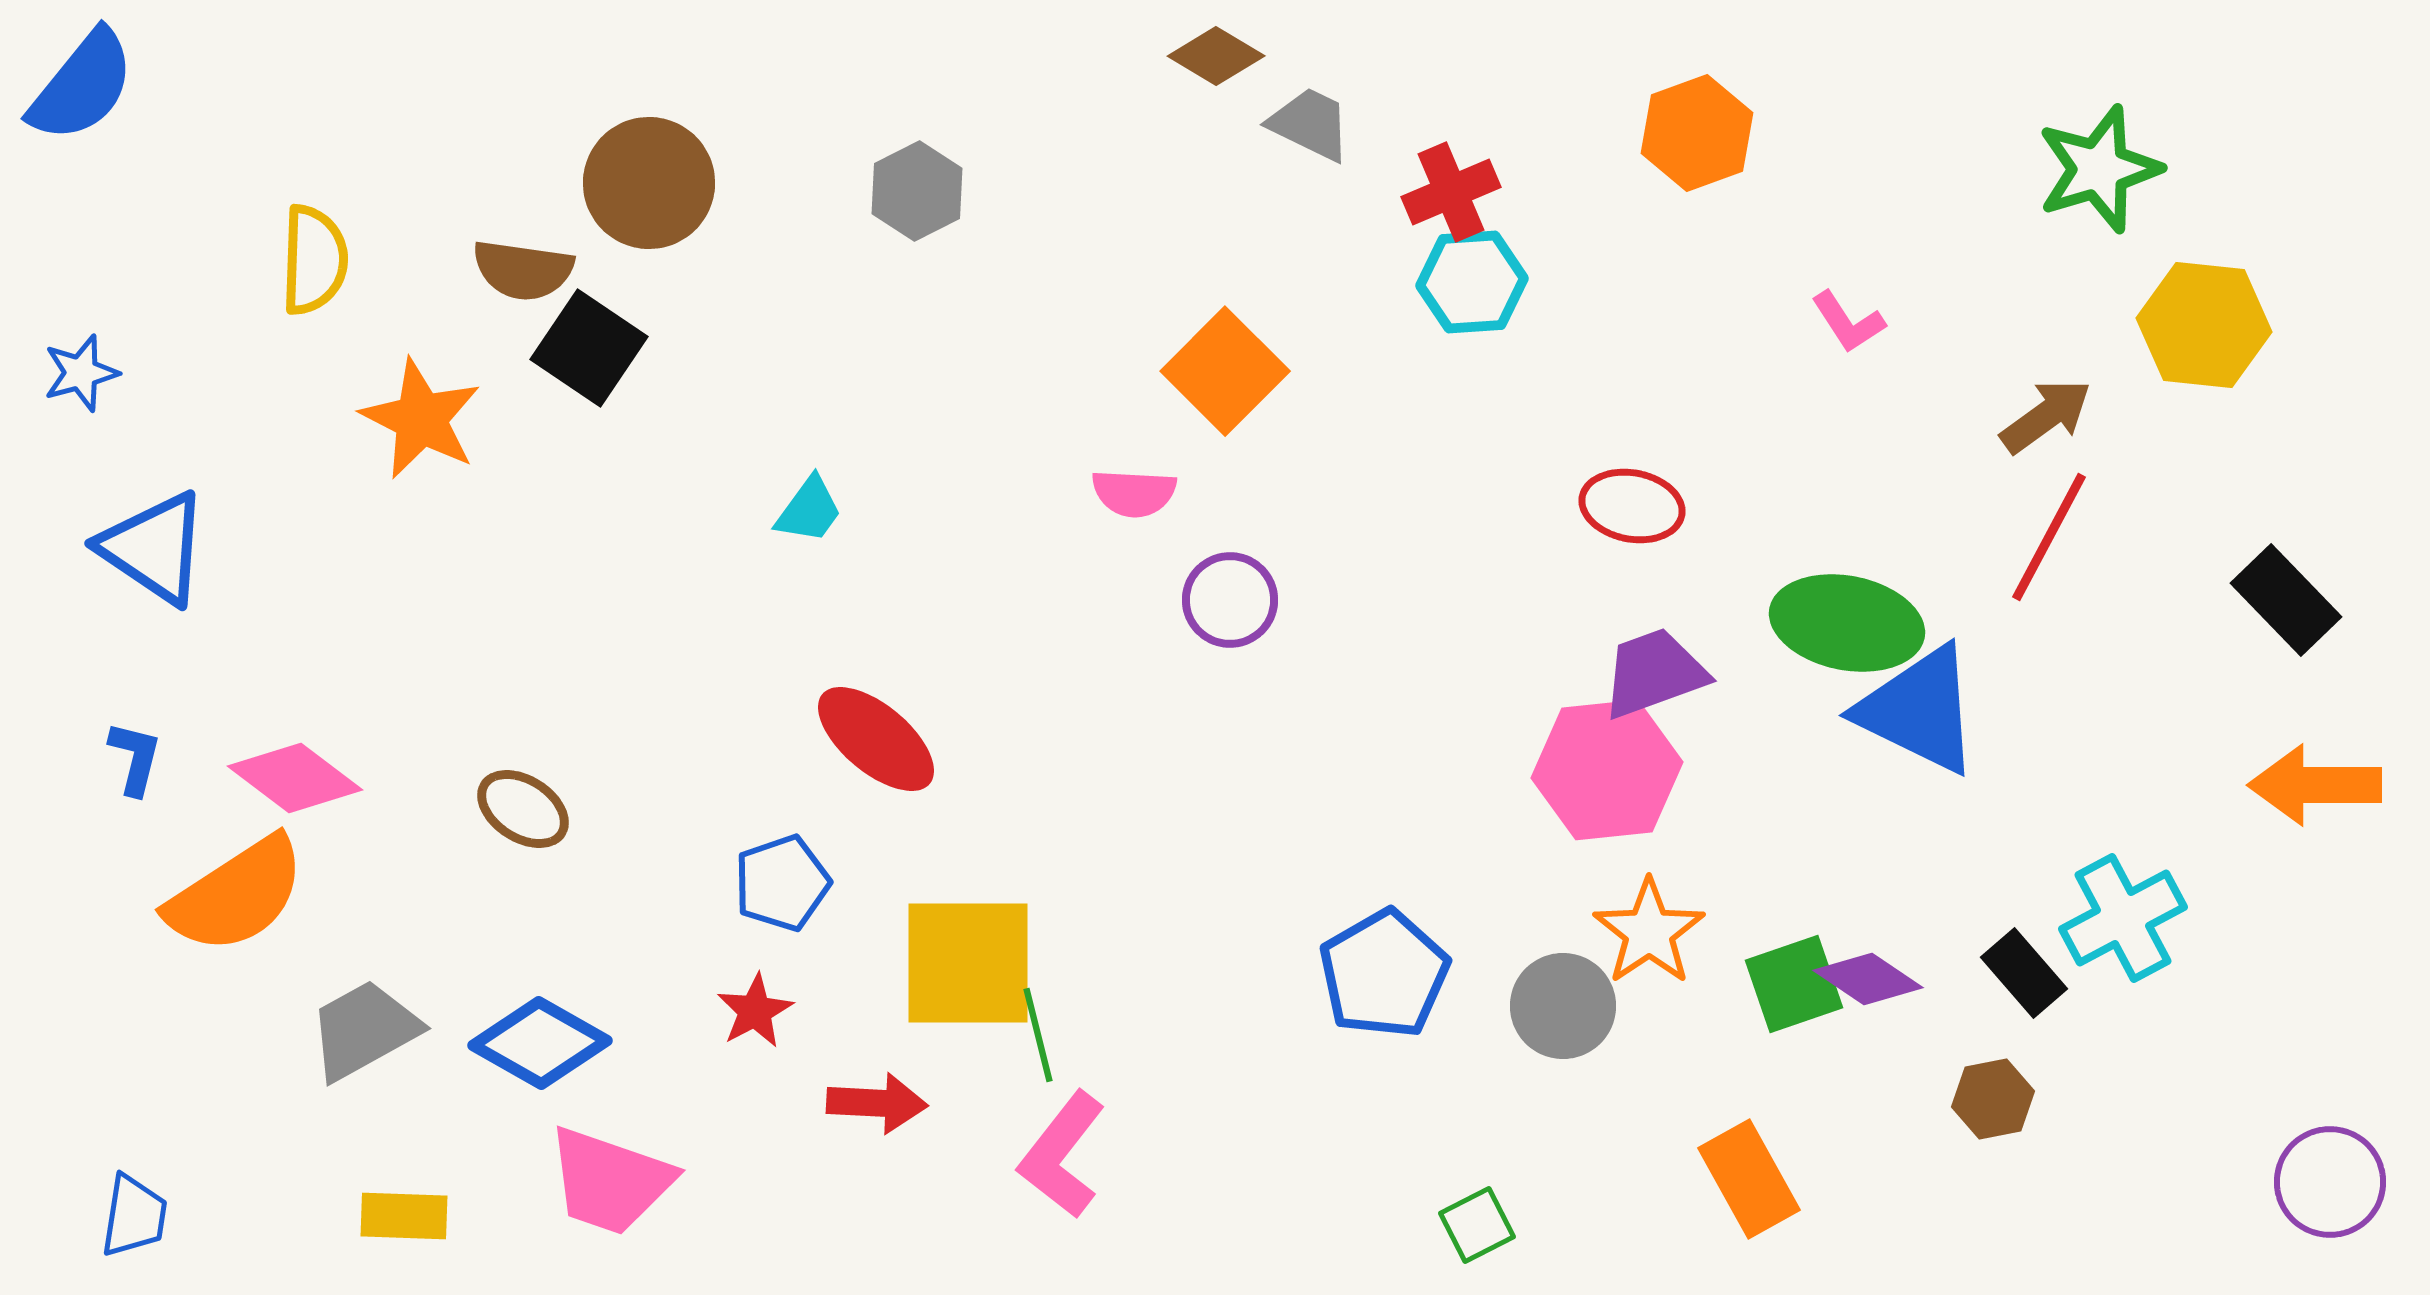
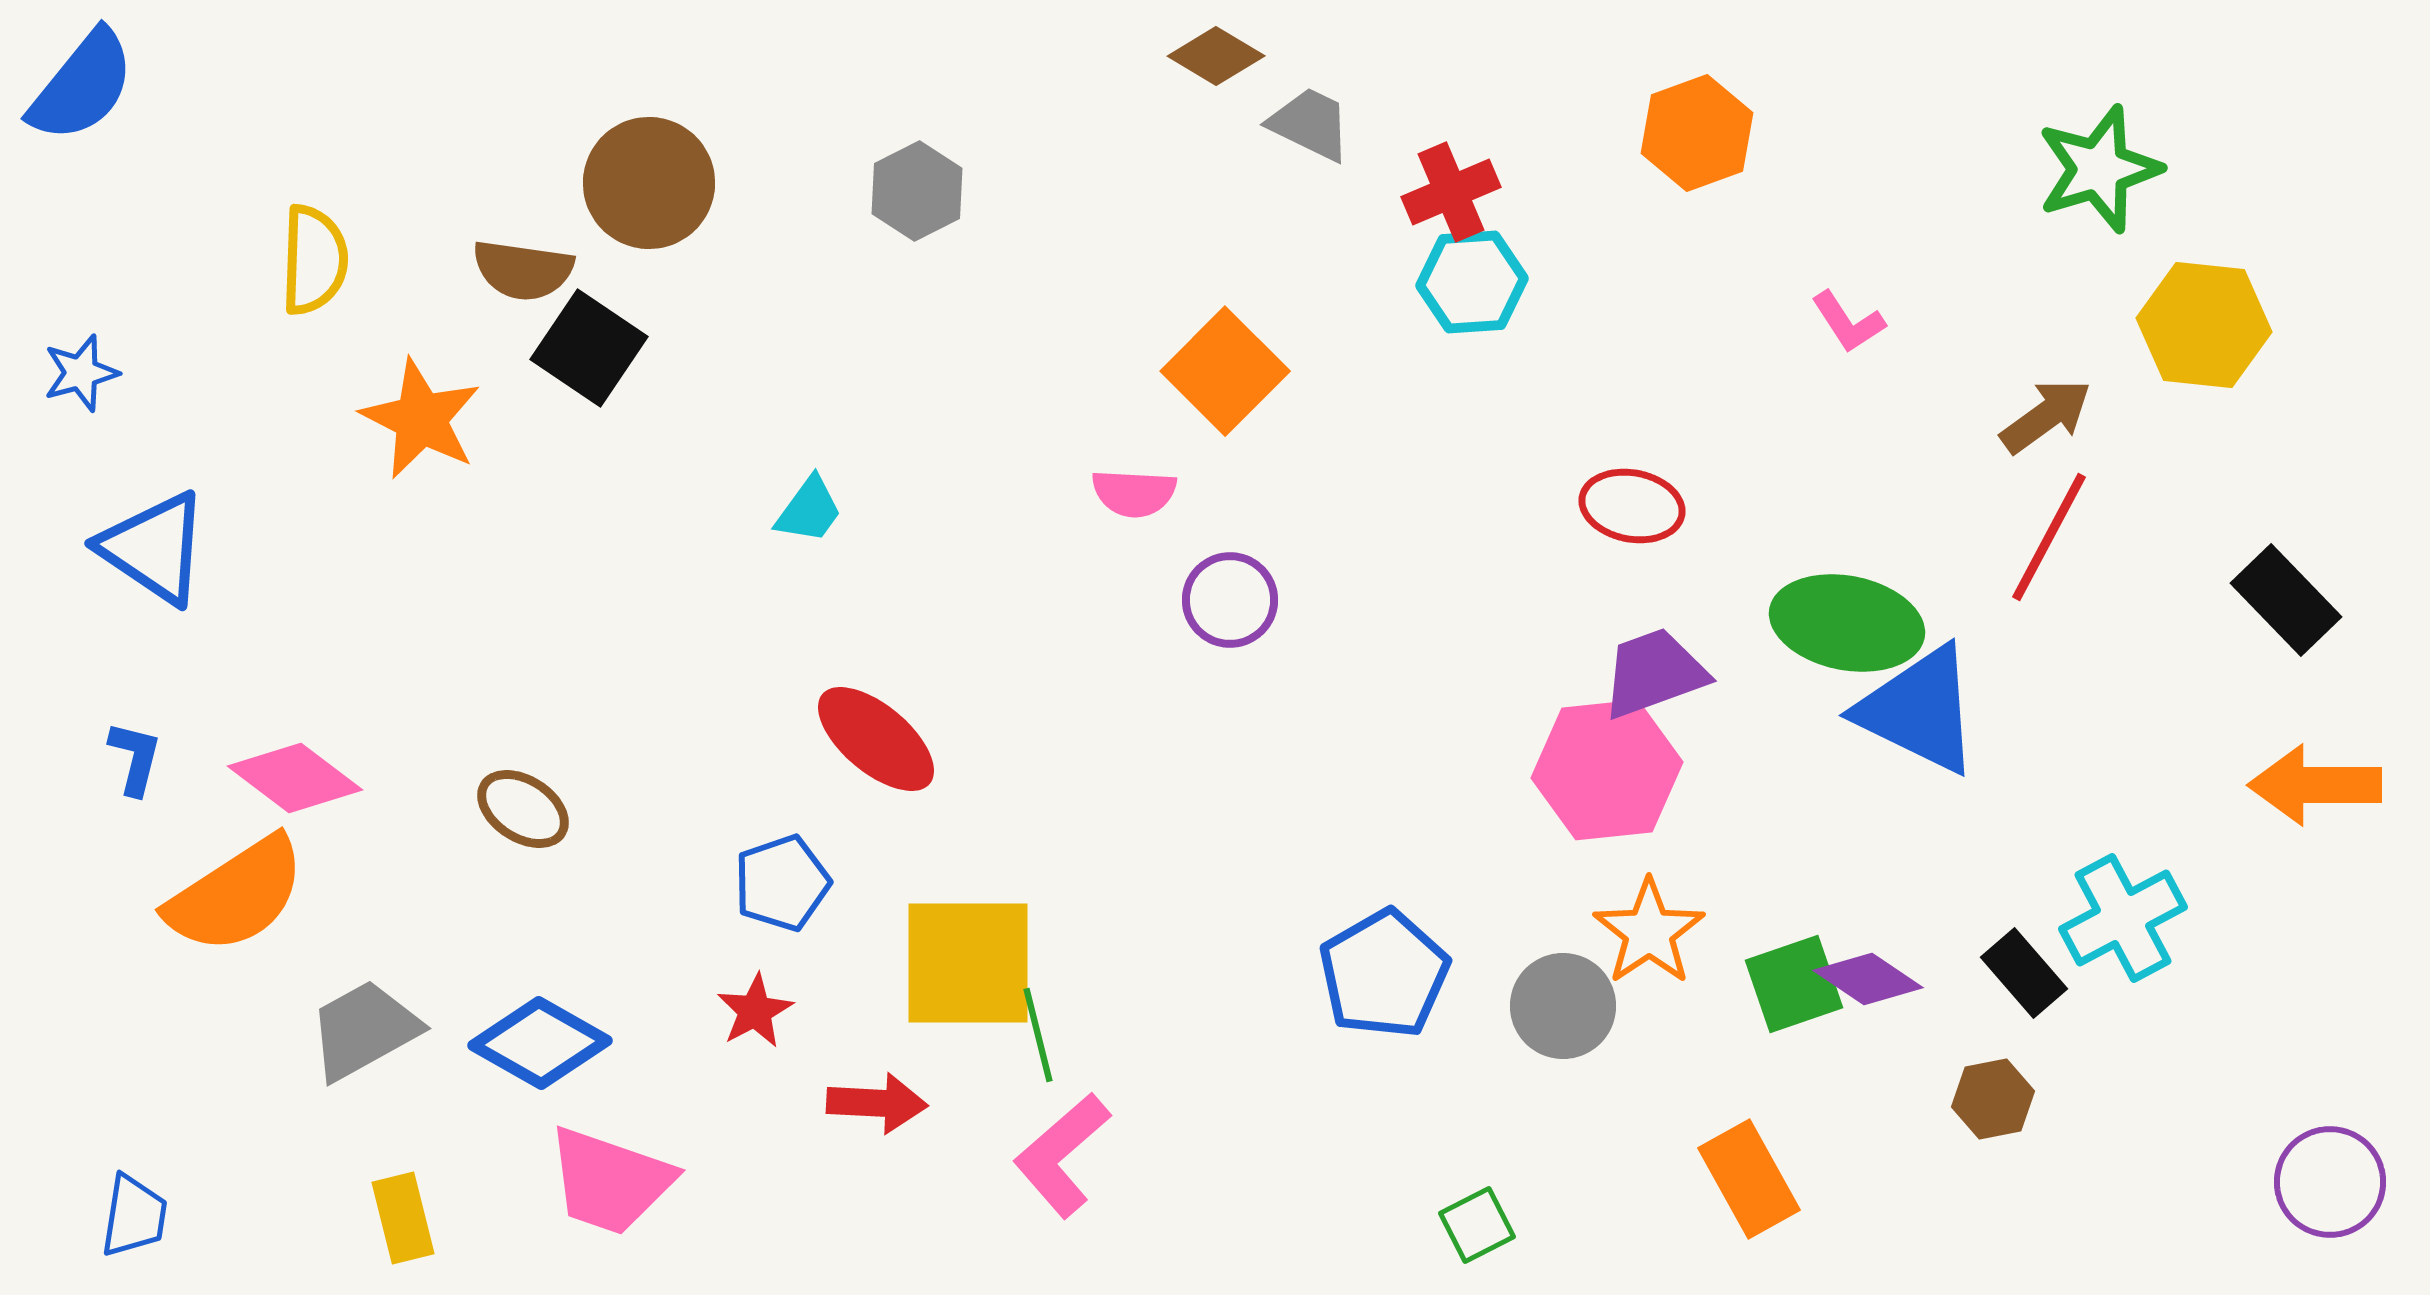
pink L-shape at (1062, 1155): rotated 11 degrees clockwise
yellow rectangle at (404, 1216): moved 1 px left, 2 px down; rotated 74 degrees clockwise
